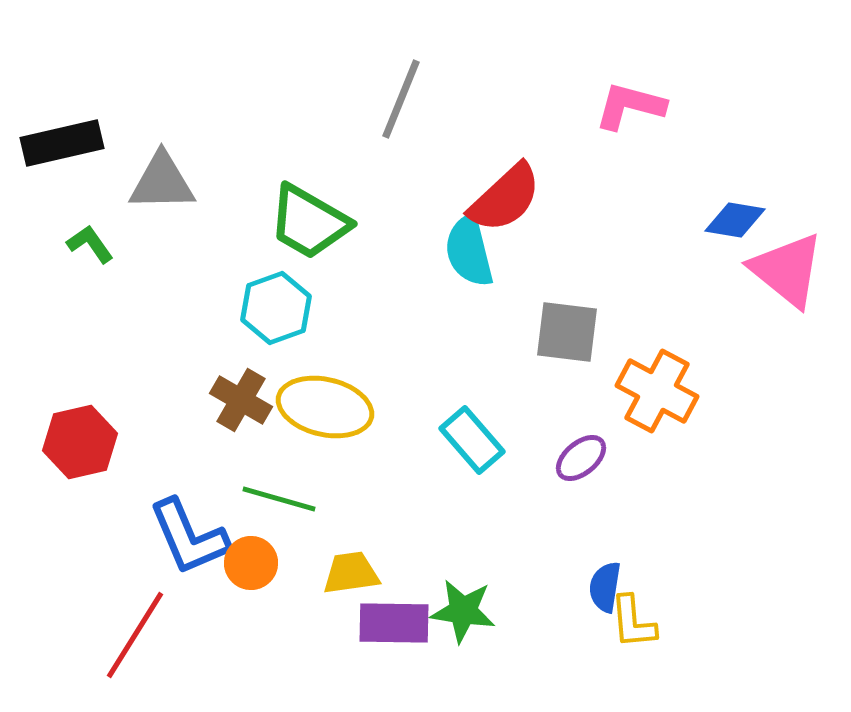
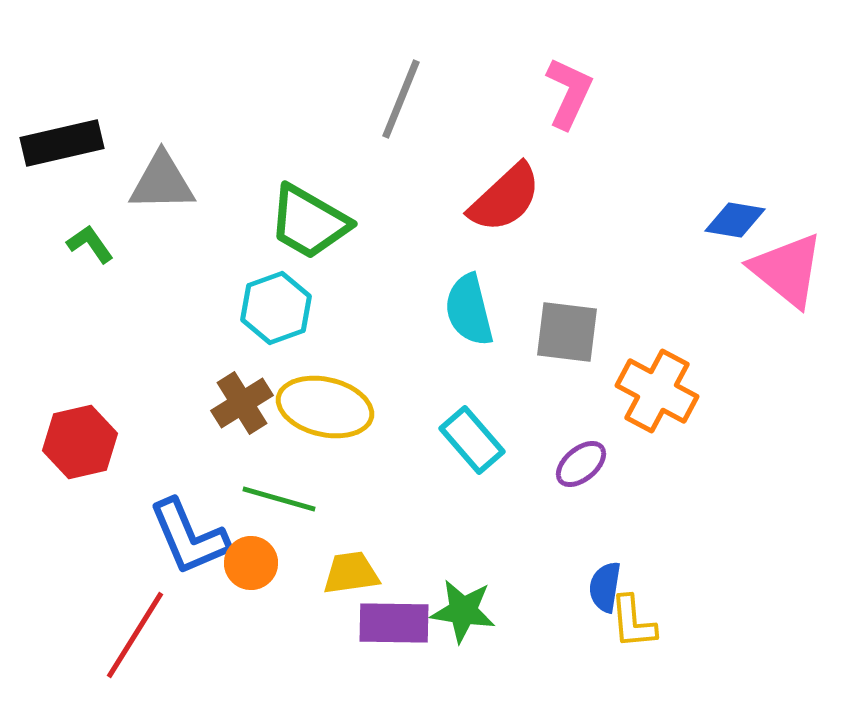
pink L-shape: moved 61 px left, 13 px up; rotated 100 degrees clockwise
cyan semicircle: moved 59 px down
brown cross: moved 1 px right, 3 px down; rotated 28 degrees clockwise
purple ellipse: moved 6 px down
